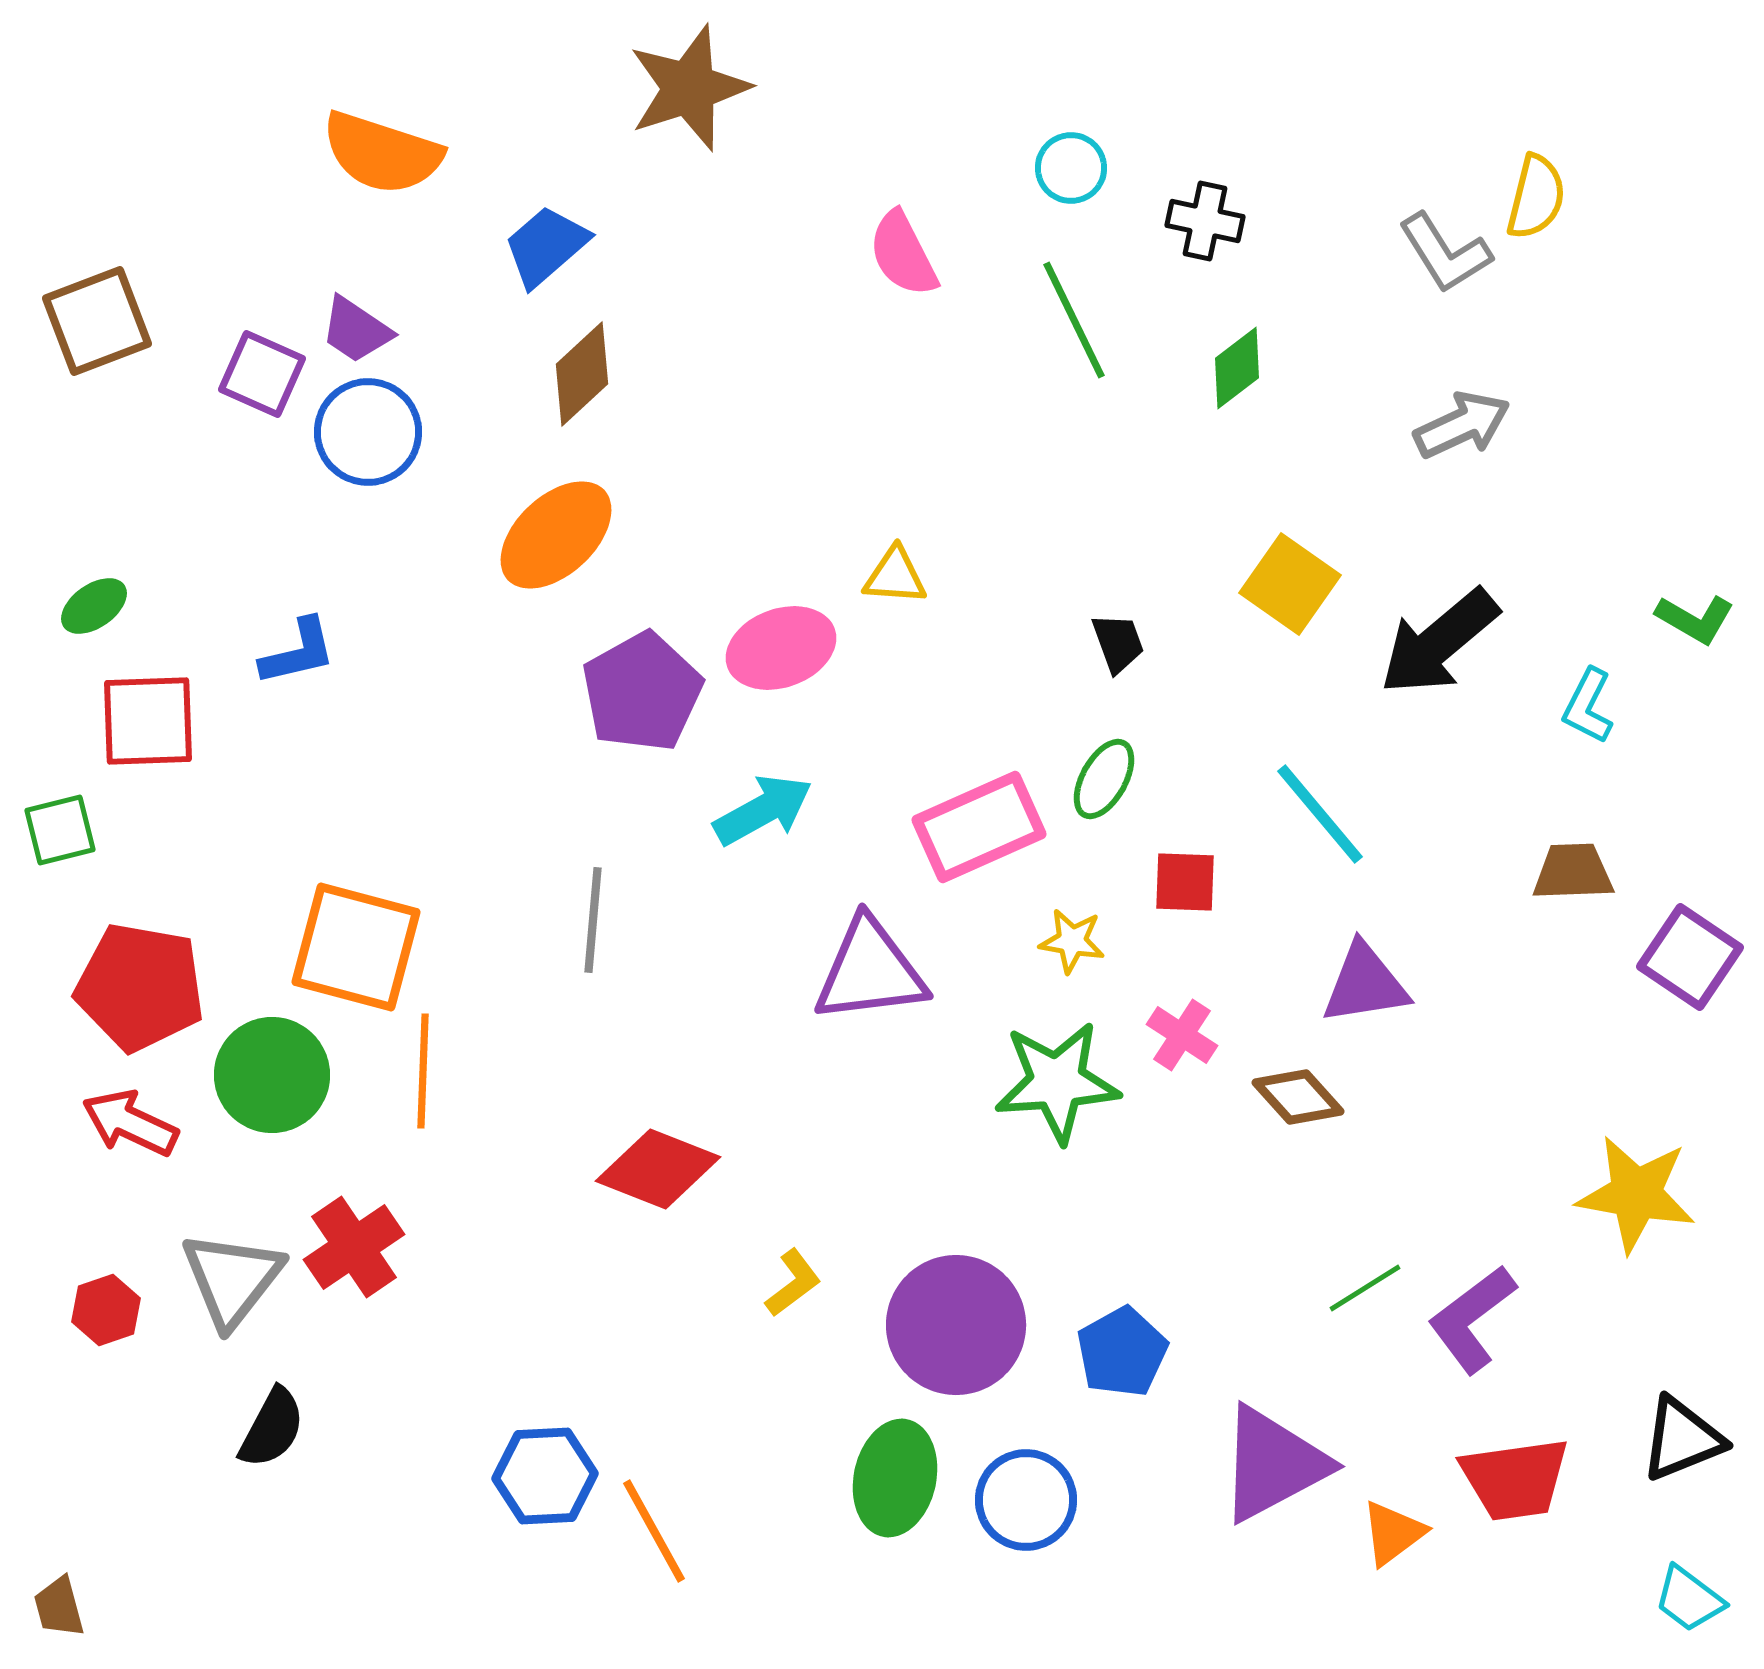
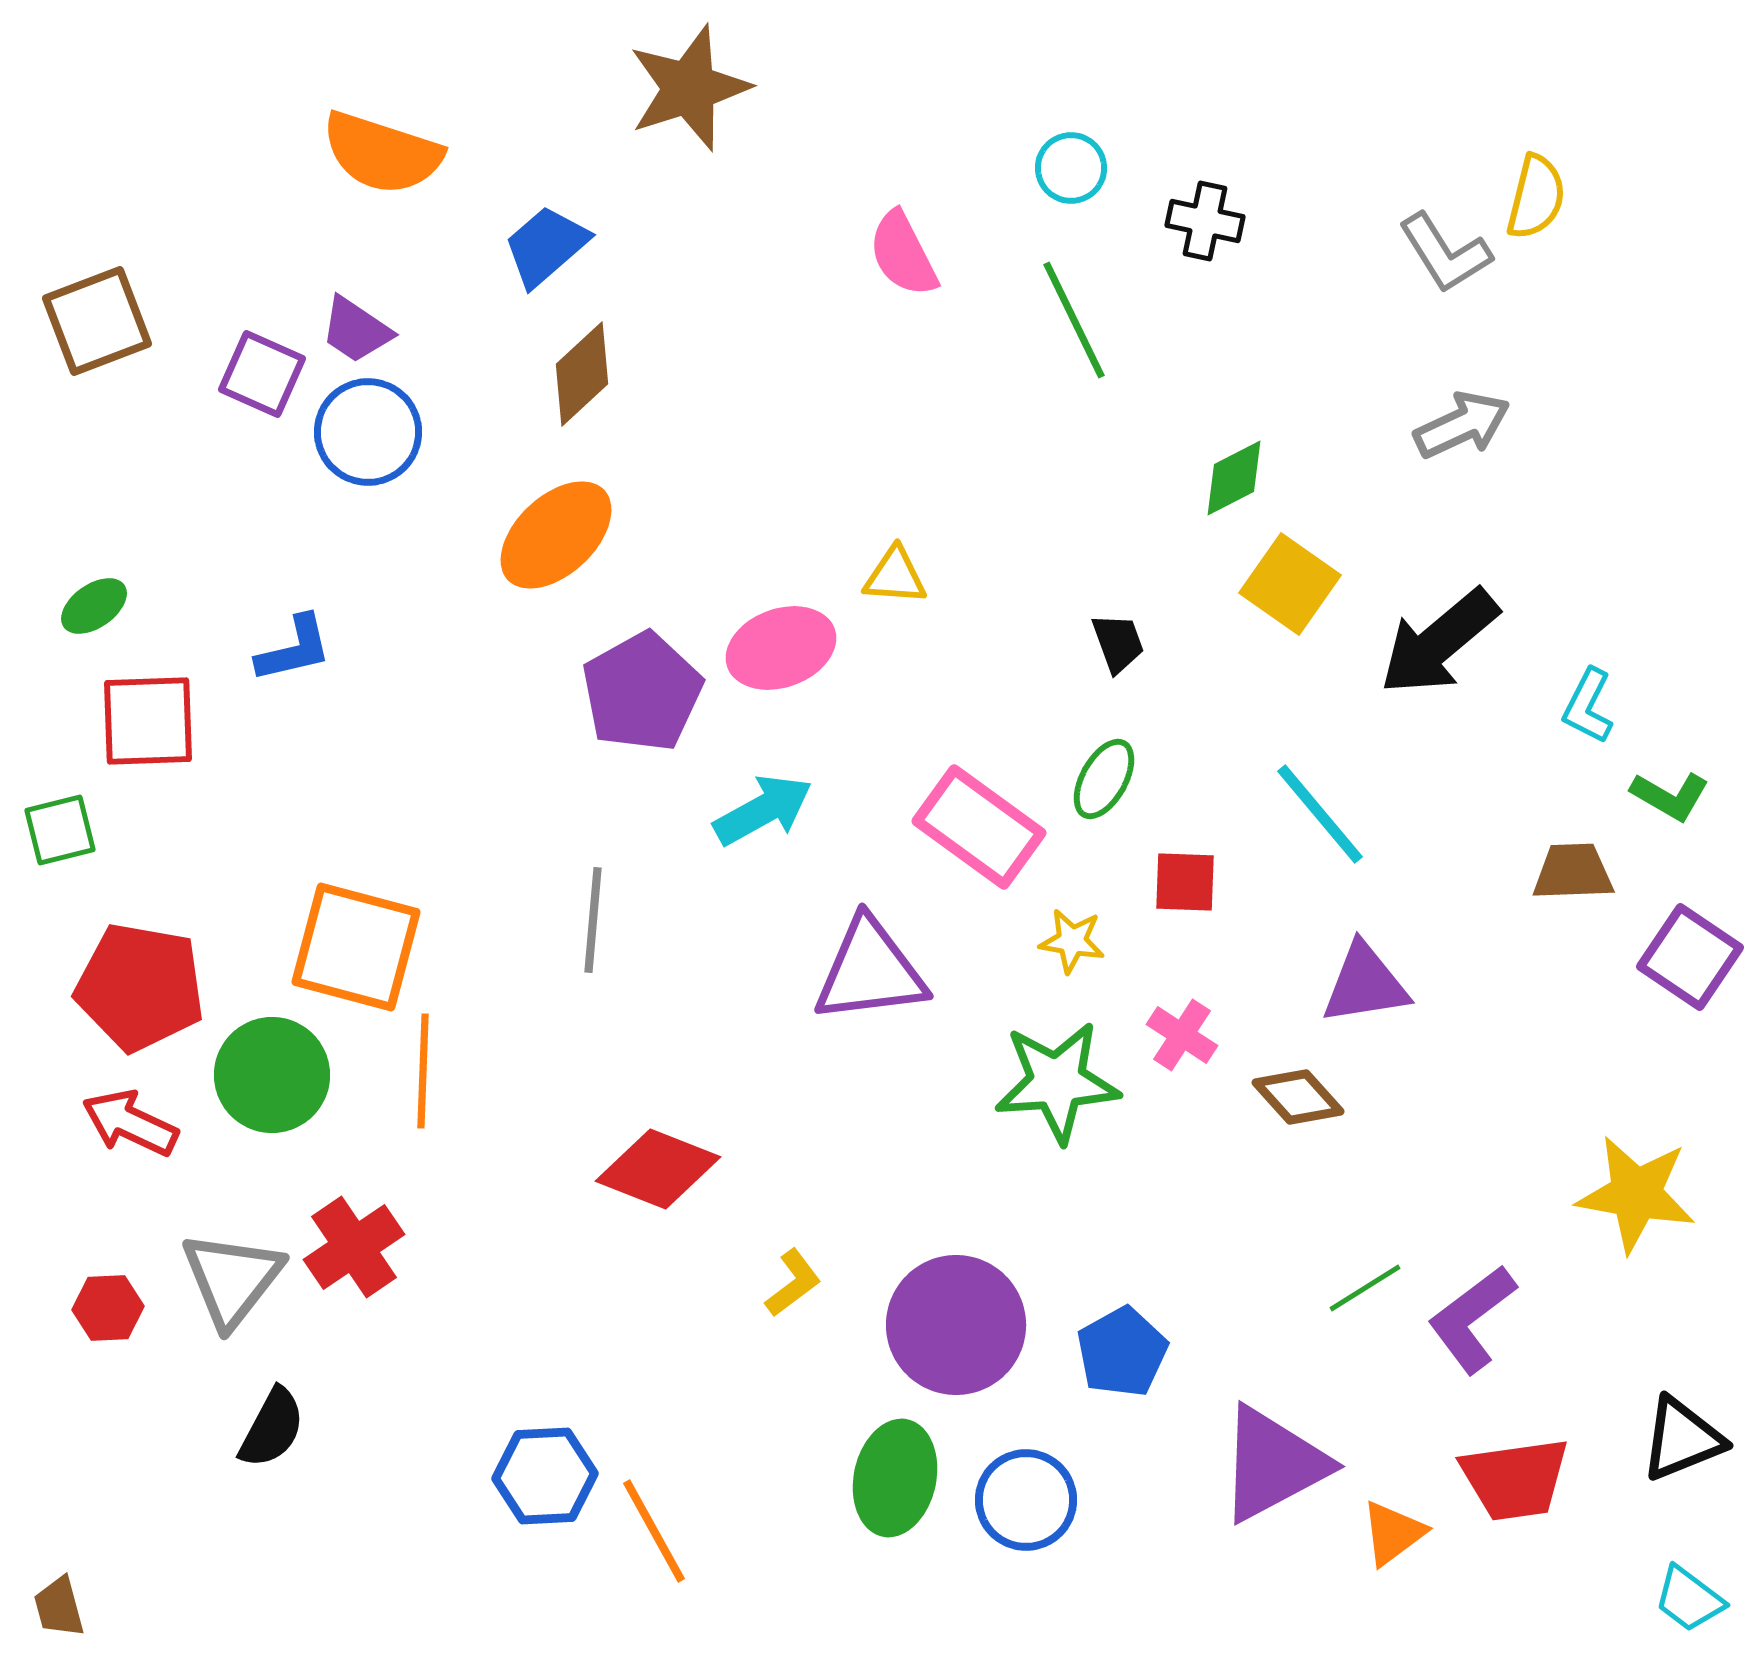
green diamond at (1237, 368): moved 3 px left, 110 px down; rotated 10 degrees clockwise
green L-shape at (1695, 619): moved 25 px left, 177 px down
blue L-shape at (298, 652): moved 4 px left, 3 px up
pink rectangle at (979, 827): rotated 60 degrees clockwise
red hexagon at (106, 1310): moved 2 px right, 2 px up; rotated 16 degrees clockwise
